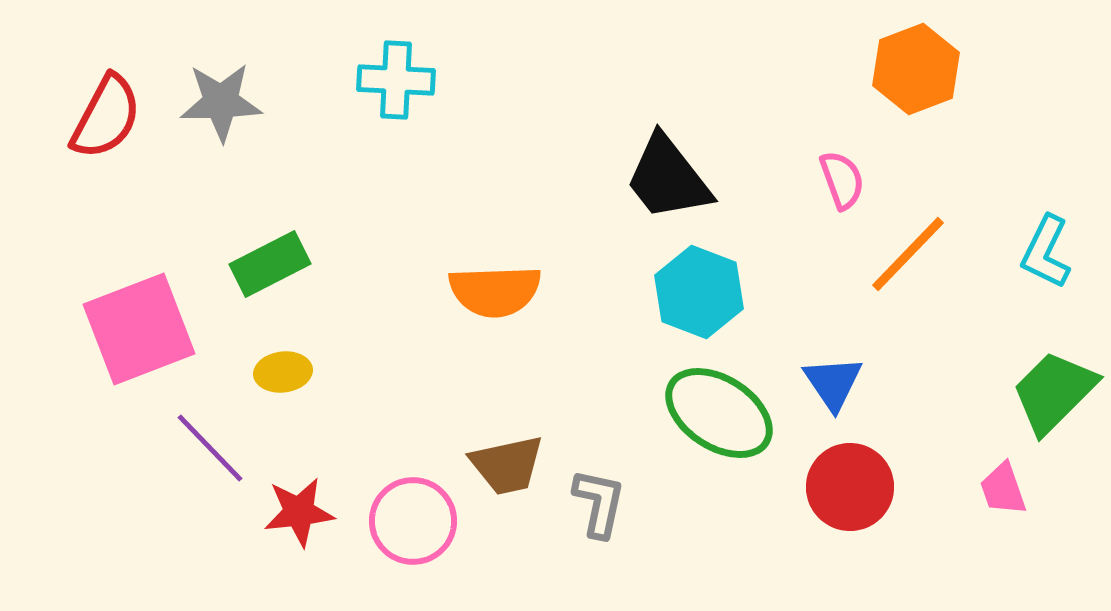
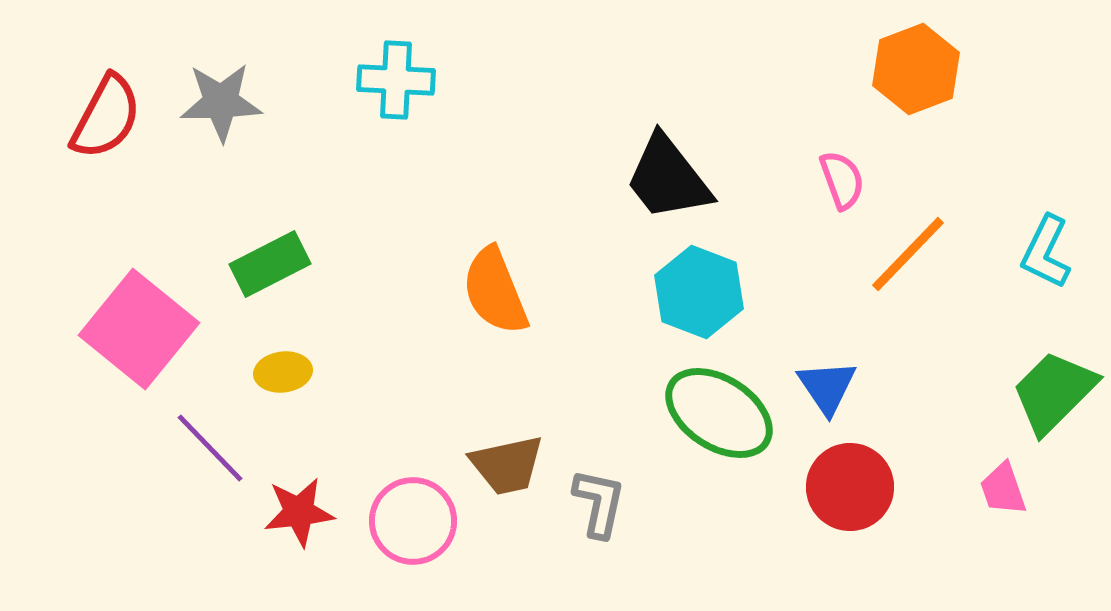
orange semicircle: rotated 70 degrees clockwise
pink square: rotated 30 degrees counterclockwise
blue triangle: moved 6 px left, 4 px down
